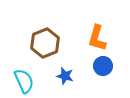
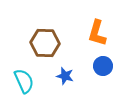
orange L-shape: moved 5 px up
brown hexagon: rotated 24 degrees clockwise
